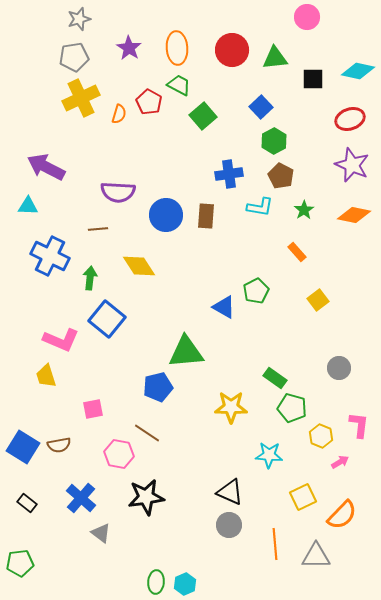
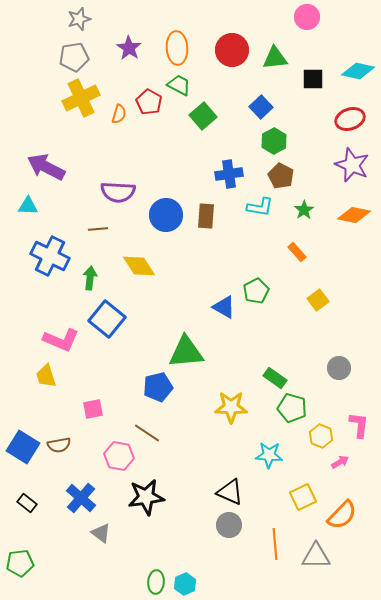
pink hexagon at (119, 454): moved 2 px down
